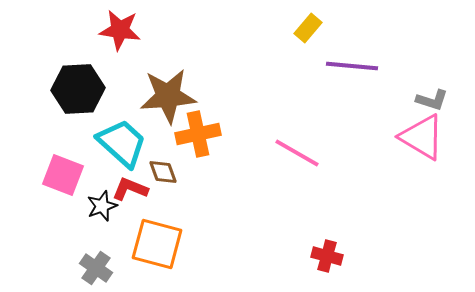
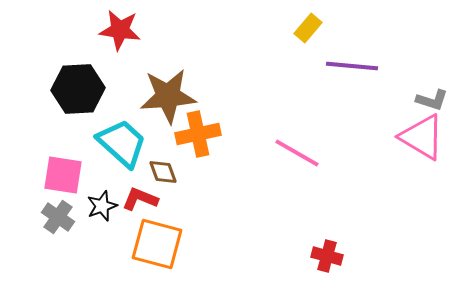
pink square: rotated 12 degrees counterclockwise
red L-shape: moved 10 px right, 10 px down
gray cross: moved 38 px left, 51 px up
